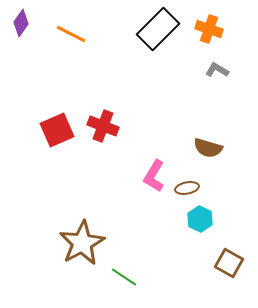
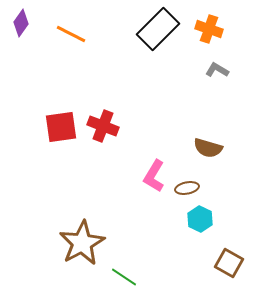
red square: moved 4 px right, 3 px up; rotated 16 degrees clockwise
